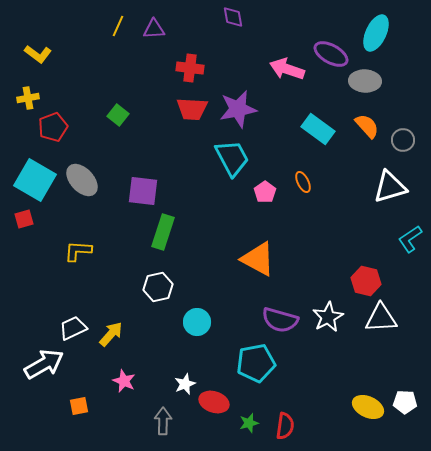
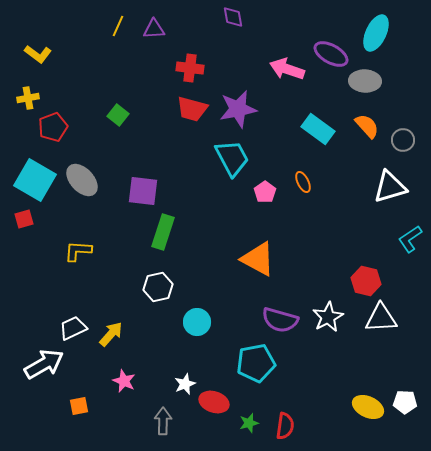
red trapezoid at (192, 109): rotated 12 degrees clockwise
